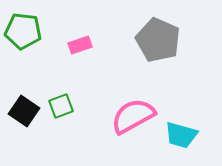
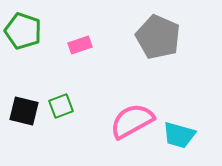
green pentagon: rotated 12 degrees clockwise
gray pentagon: moved 3 px up
black square: rotated 20 degrees counterclockwise
pink semicircle: moved 1 px left, 5 px down
cyan trapezoid: moved 2 px left
